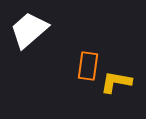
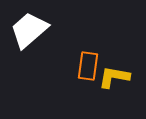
yellow L-shape: moved 2 px left, 5 px up
